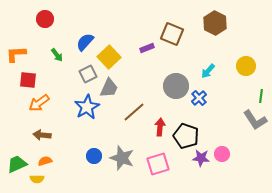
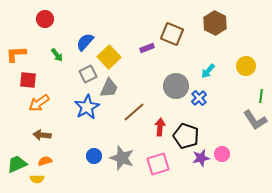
purple star: rotated 18 degrees counterclockwise
